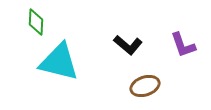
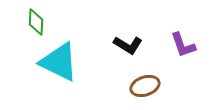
black L-shape: rotated 8 degrees counterclockwise
cyan triangle: rotated 12 degrees clockwise
